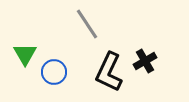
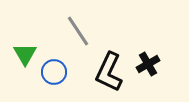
gray line: moved 9 px left, 7 px down
black cross: moved 3 px right, 3 px down
